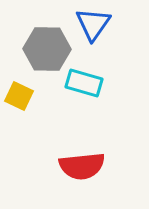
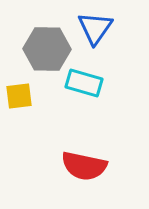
blue triangle: moved 2 px right, 4 px down
yellow square: rotated 32 degrees counterclockwise
red semicircle: moved 2 px right; rotated 18 degrees clockwise
